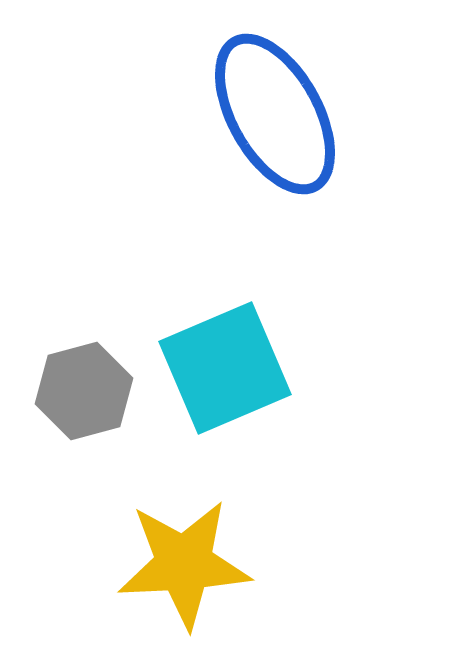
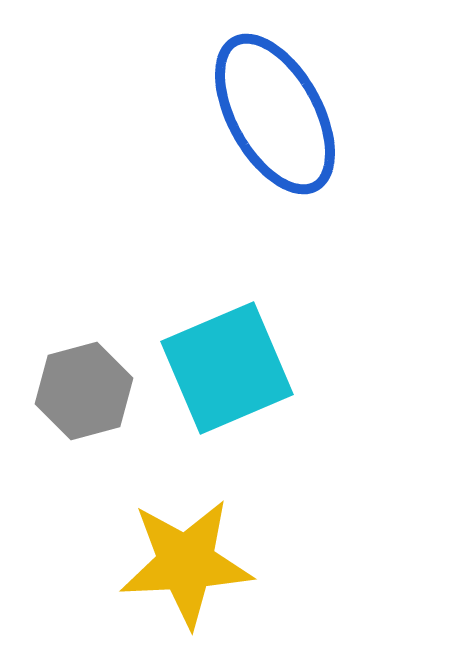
cyan square: moved 2 px right
yellow star: moved 2 px right, 1 px up
